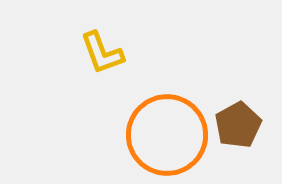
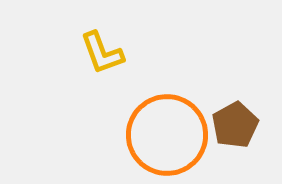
brown pentagon: moved 3 px left
